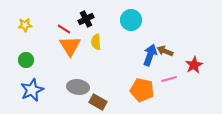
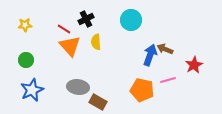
orange triangle: rotated 10 degrees counterclockwise
brown arrow: moved 2 px up
pink line: moved 1 px left, 1 px down
